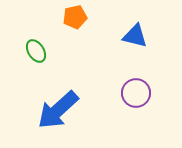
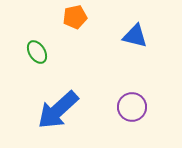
green ellipse: moved 1 px right, 1 px down
purple circle: moved 4 px left, 14 px down
